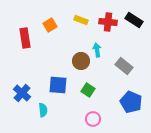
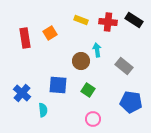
orange square: moved 8 px down
blue pentagon: rotated 15 degrees counterclockwise
